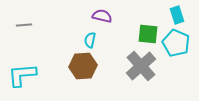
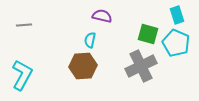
green square: rotated 10 degrees clockwise
gray cross: rotated 16 degrees clockwise
cyan L-shape: rotated 124 degrees clockwise
